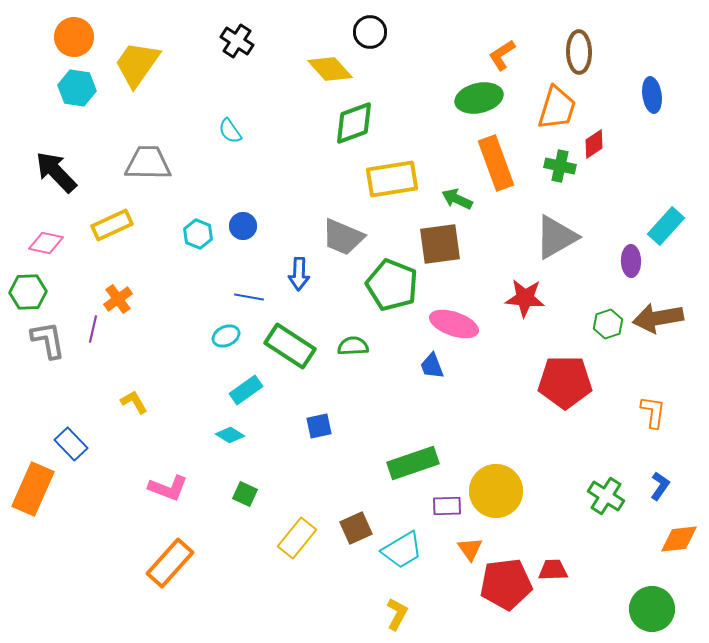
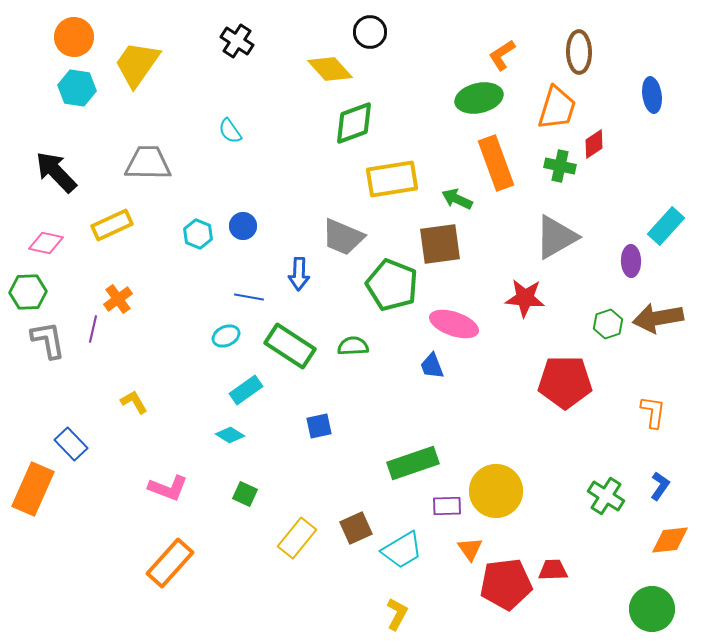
orange diamond at (679, 539): moved 9 px left, 1 px down
